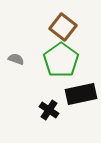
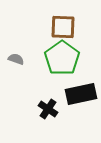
brown square: rotated 36 degrees counterclockwise
green pentagon: moved 1 px right, 2 px up
black cross: moved 1 px left, 1 px up
